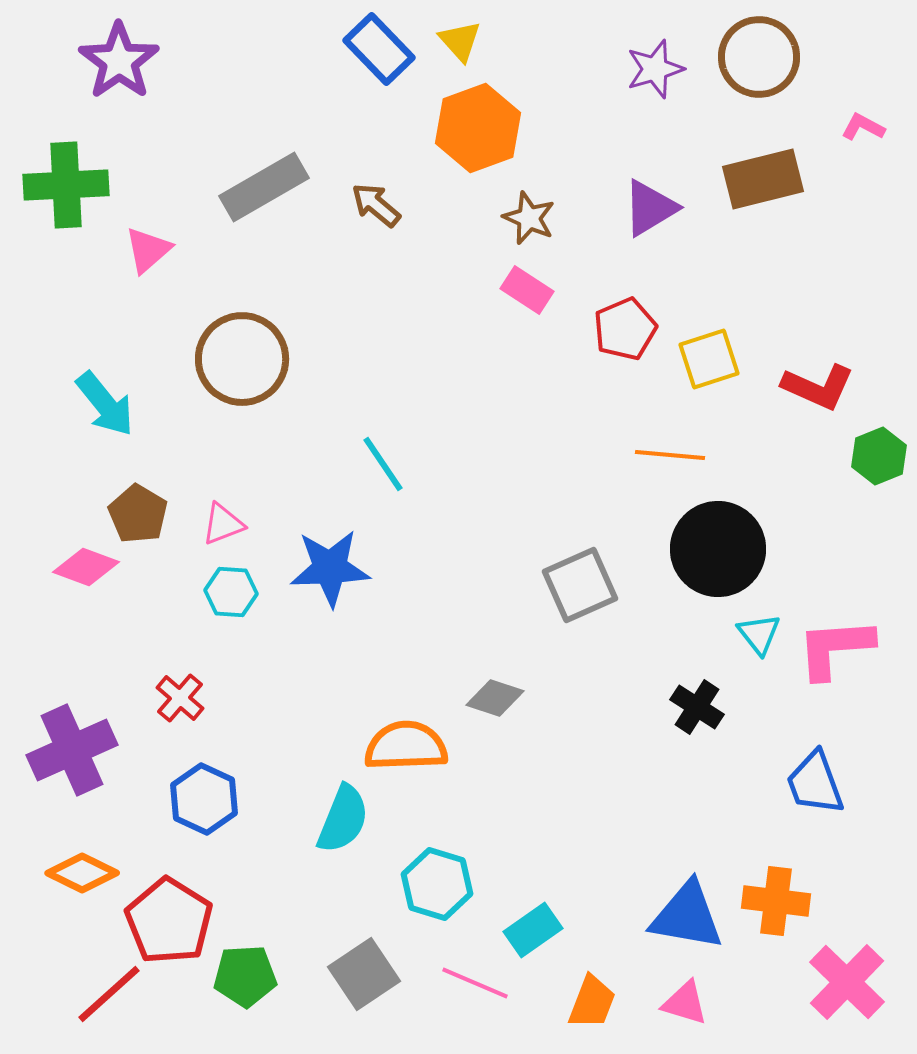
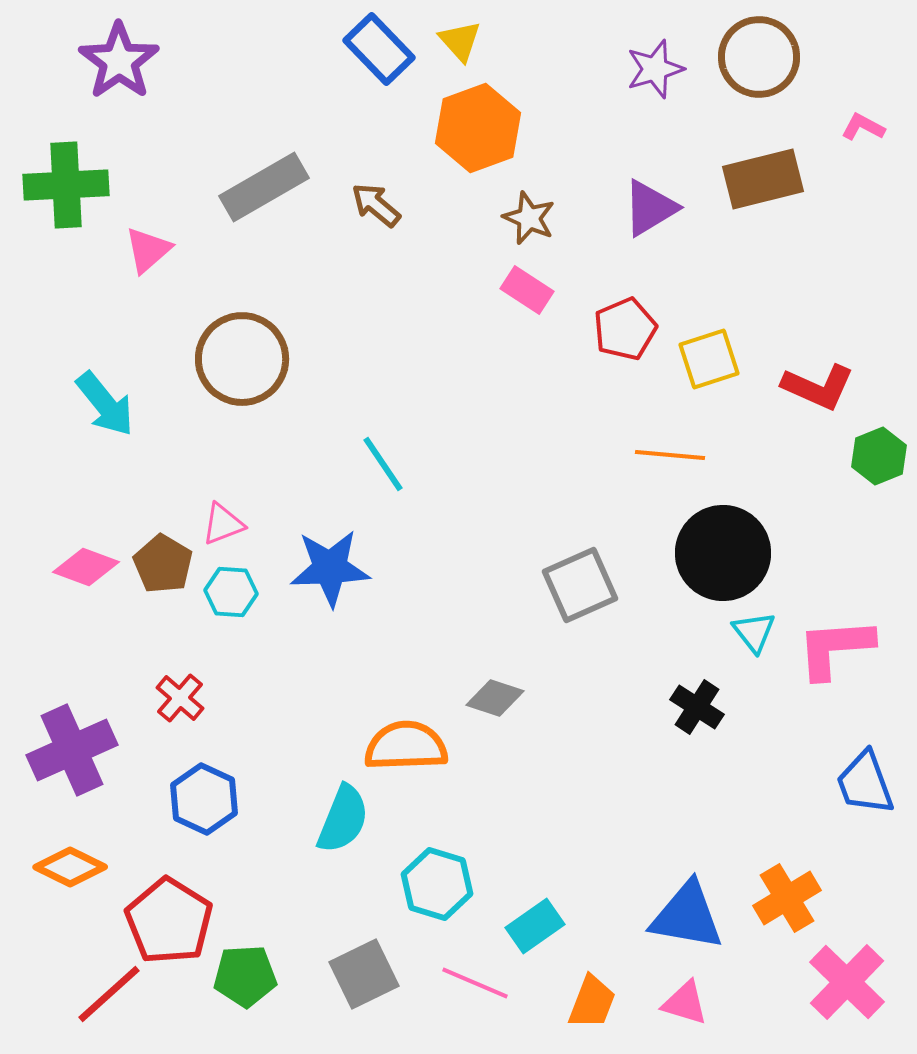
brown pentagon at (138, 514): moved 25 px right, 50 px down
black circle at (718, 549): moved 5 px right, 4 px down
cyan triangle at (759, 634): moved 5 px left, 2 px up
blue trapezoid at (815, 783): moved 50 px right
orange diamond at (82, 873): moved 12 px left, 6 px up
orange cross at (776, 901): moved 11 px right, 3 px up; rotated 38 degrees counterclockwise
cyan rectangle at (533, 930): moved 2 px right, 4 px up
gray square at (364, 974): rotated 8 degrees clockwise
